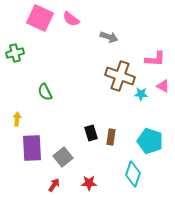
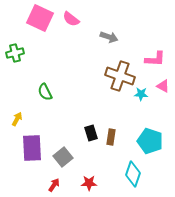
yellow arrow: rotated 24 degrees clockwise
